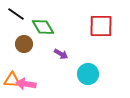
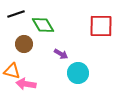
black line: rotated 54 degrees counterclockwise
green diamond: moved 2 px up
cyan circle: moved 10 px left, 1 px up
orange triangle: moved 9 px up; rotated 12 degrees clockwise
